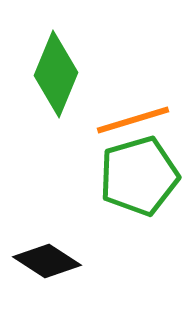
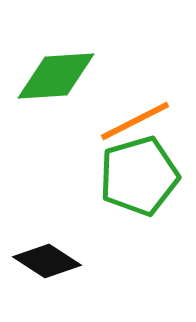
green diamond: moved 2 px down; rotated 64 degrees clockwise
orange line: moved 2 px right, 1 px down; rotated 10 degrees counterclockwise
